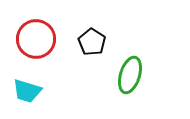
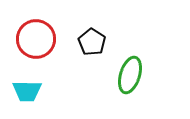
cyan trapezoid: rotated 16 degrees counterclockwise
